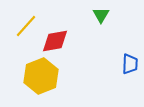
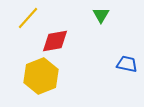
yellow line: moved 2 px right, 8 px up
blue trapezoid: moved 3 px left; rotated 80 degrees counterclockwise
